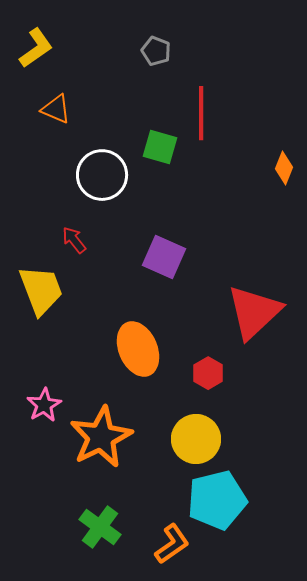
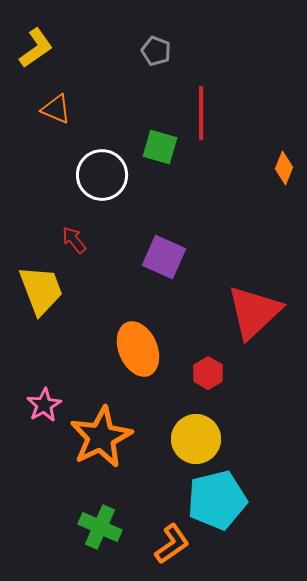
green cross: rotated 12 degrees counterclockwise
